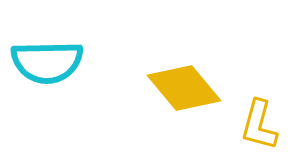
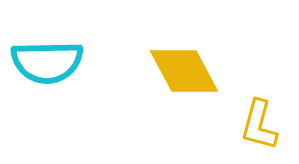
yellow diamond: moved 17 px up; rotated 12 degrees clockwise
